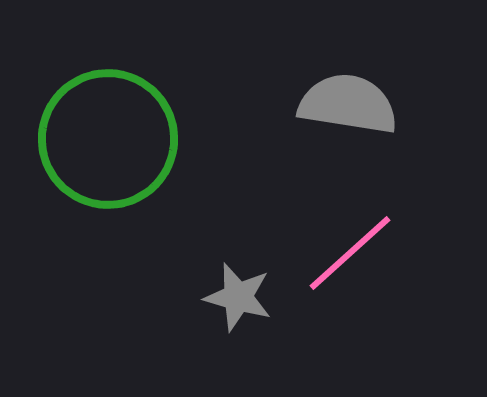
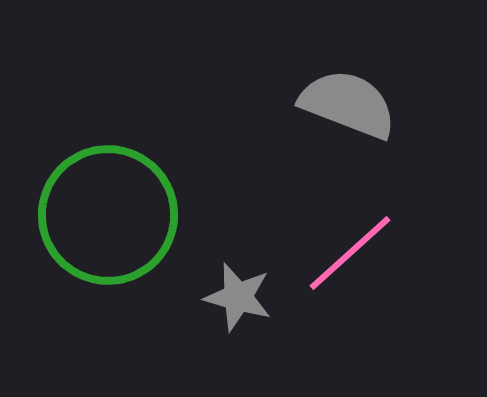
gray semicircle: rotated 12 degrees clockwise
green circle: moved 76 px down
